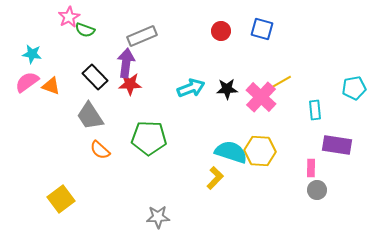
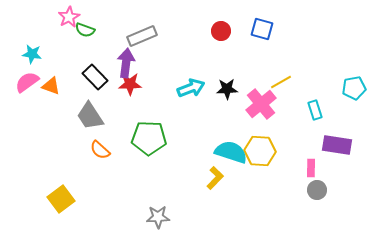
pink cross: moved 7 px down; rotated 8 degrees clockwise
cyan rectangle: rotated 12 degrees counterclockwise
